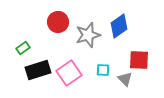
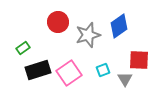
cyan square: rotated 24 degrees counterclockwise
gray triangle: rotated 14 degrees clockwise
